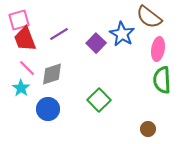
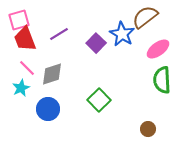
brown semicircle: moved 4 px left; rotated 104 degrees clockwise
pink ellipse: rotated 45 degrees clockwise
cyan star: rotated 12 degrees clockwise
